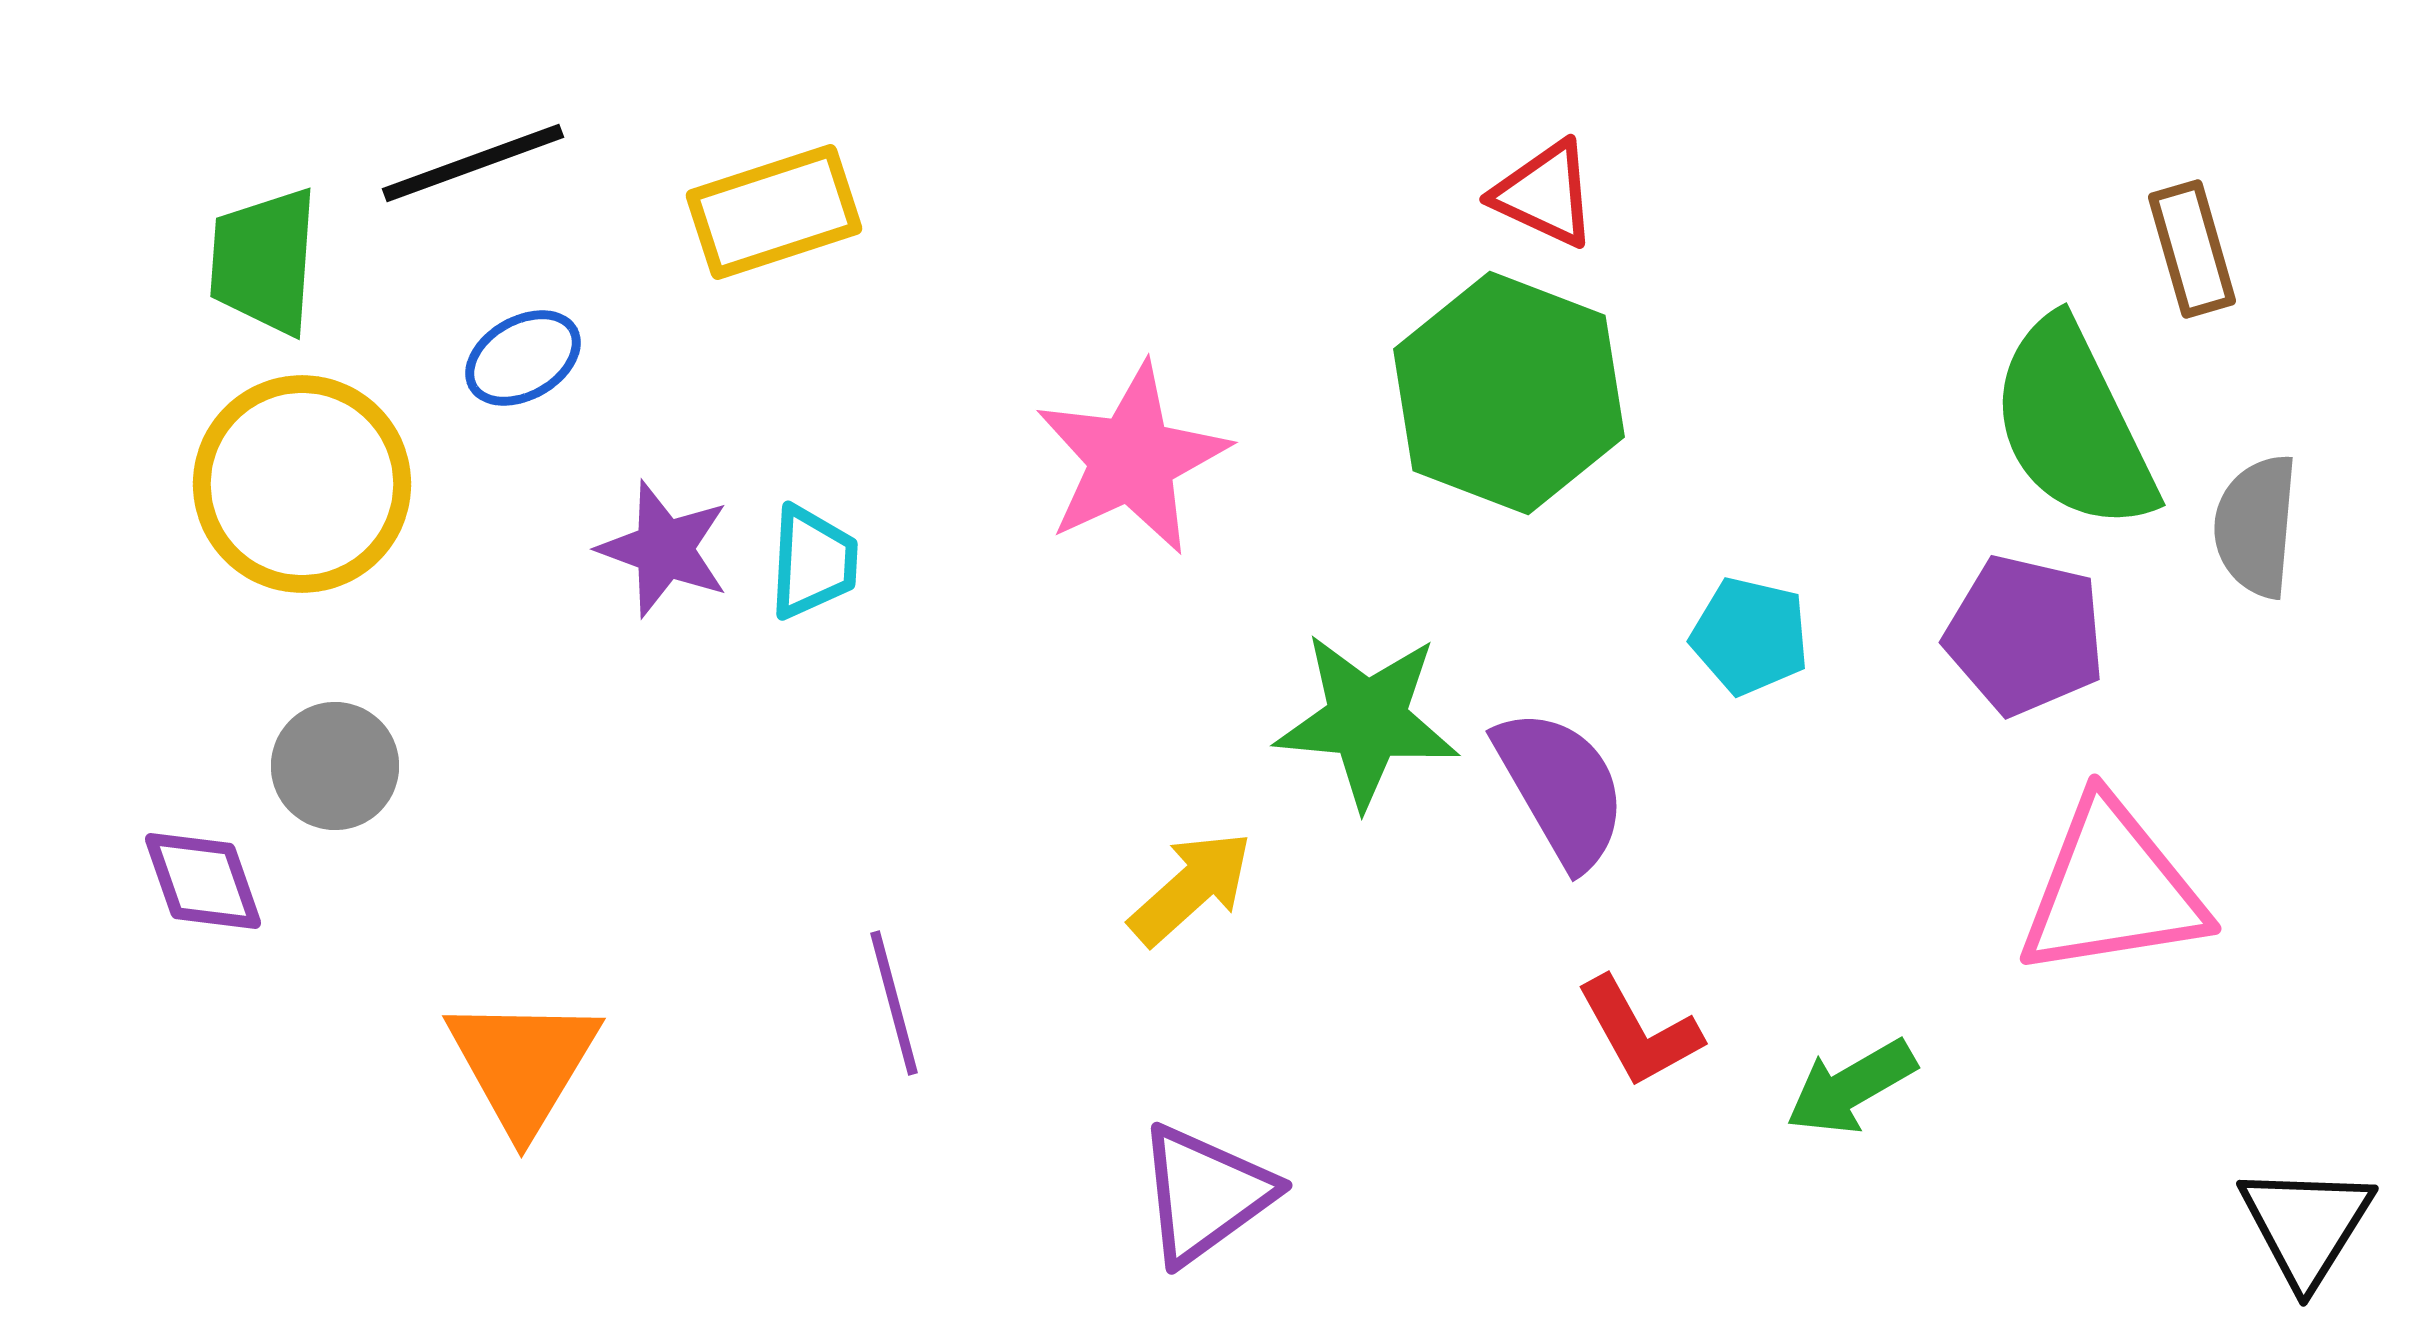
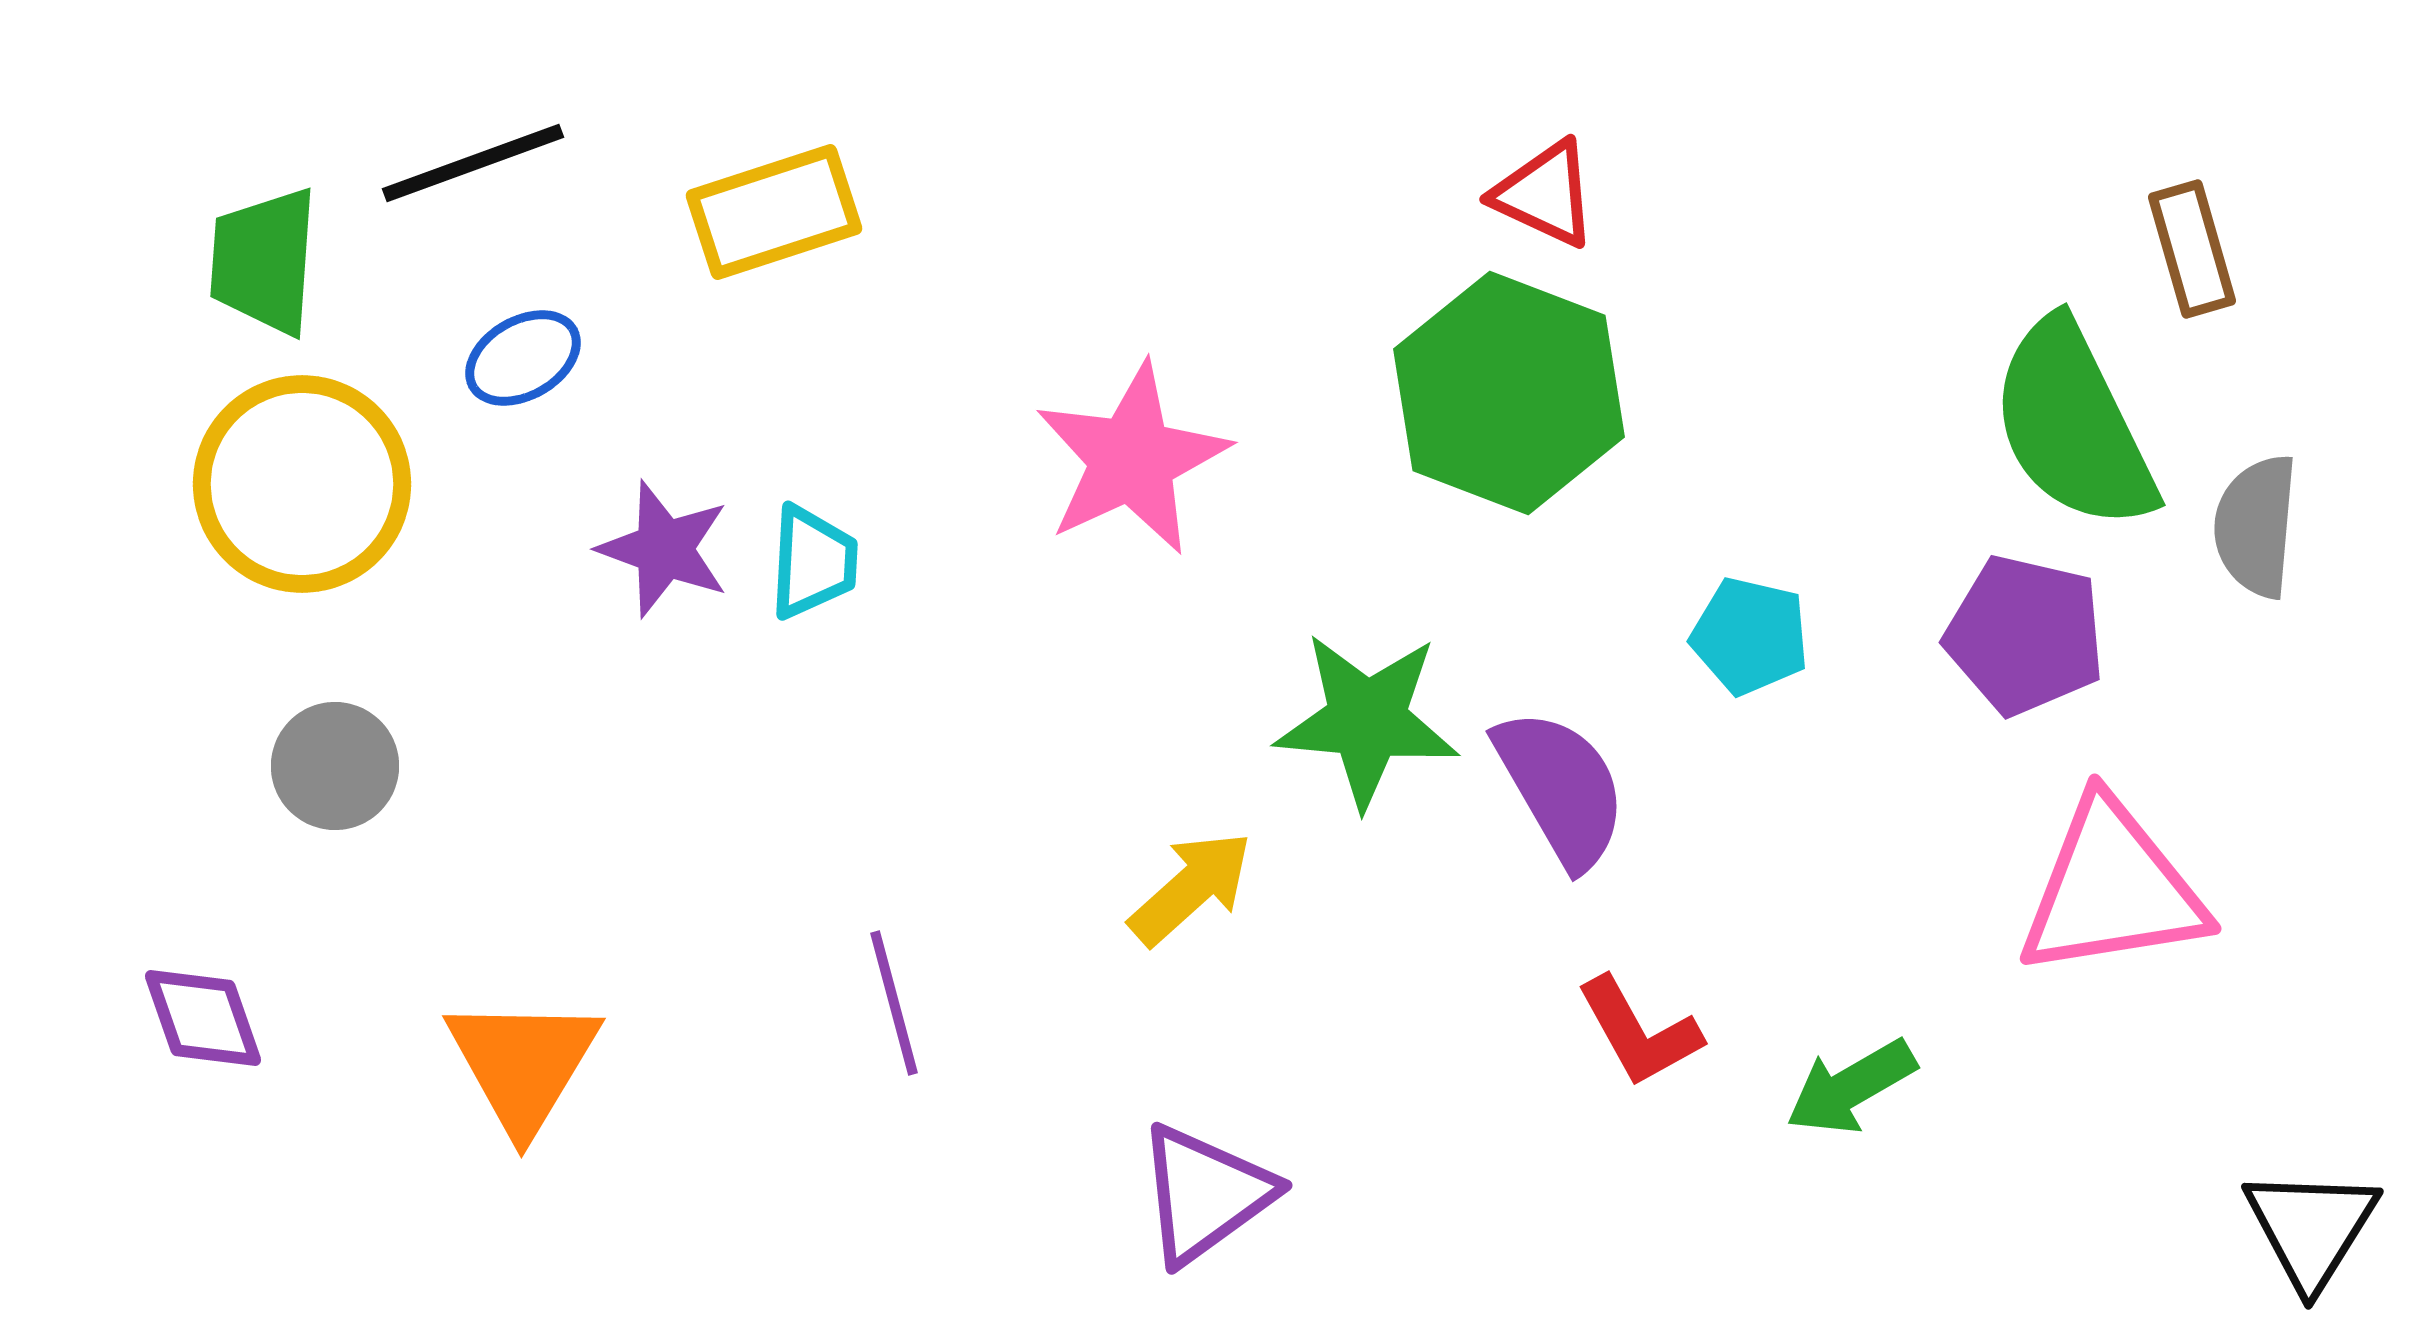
purple diamond: moved 137 px down
black triangle: moved 5 px right, 3 px down
